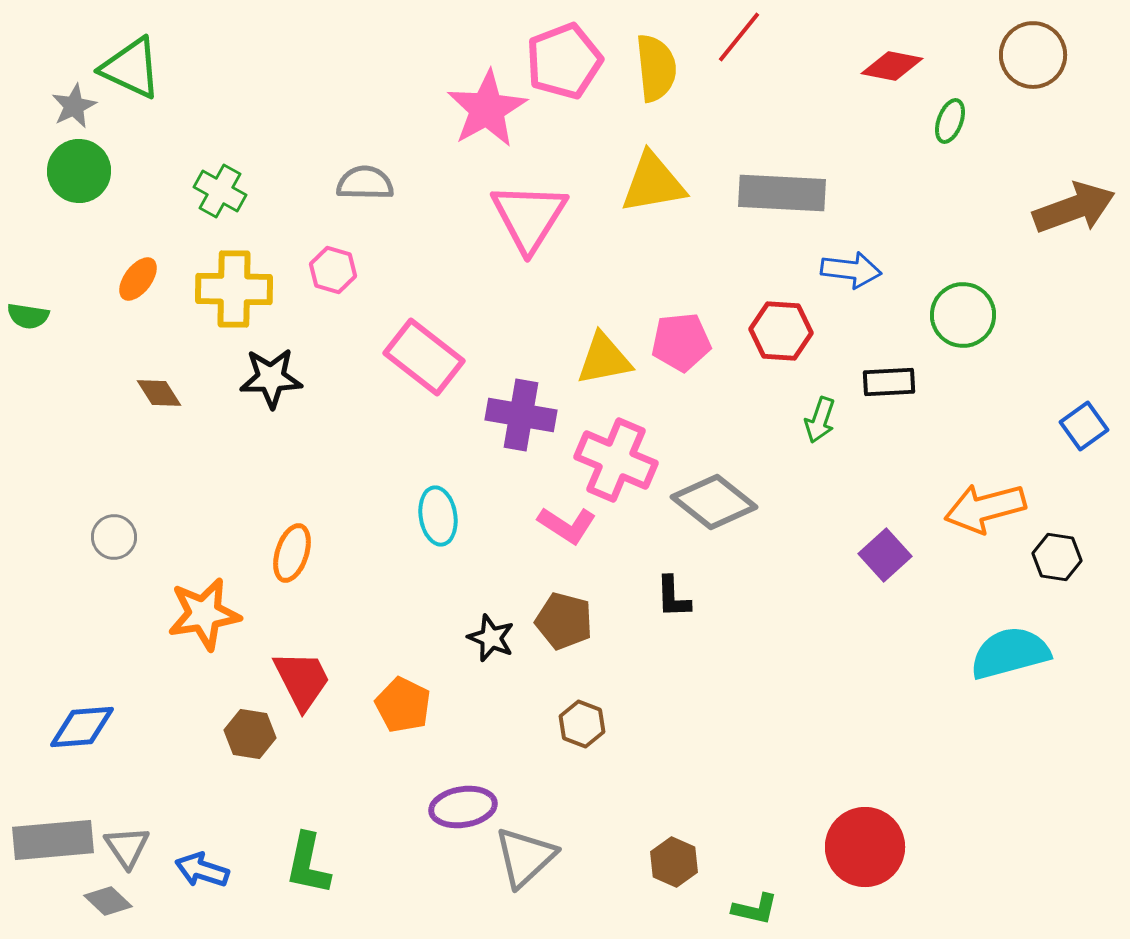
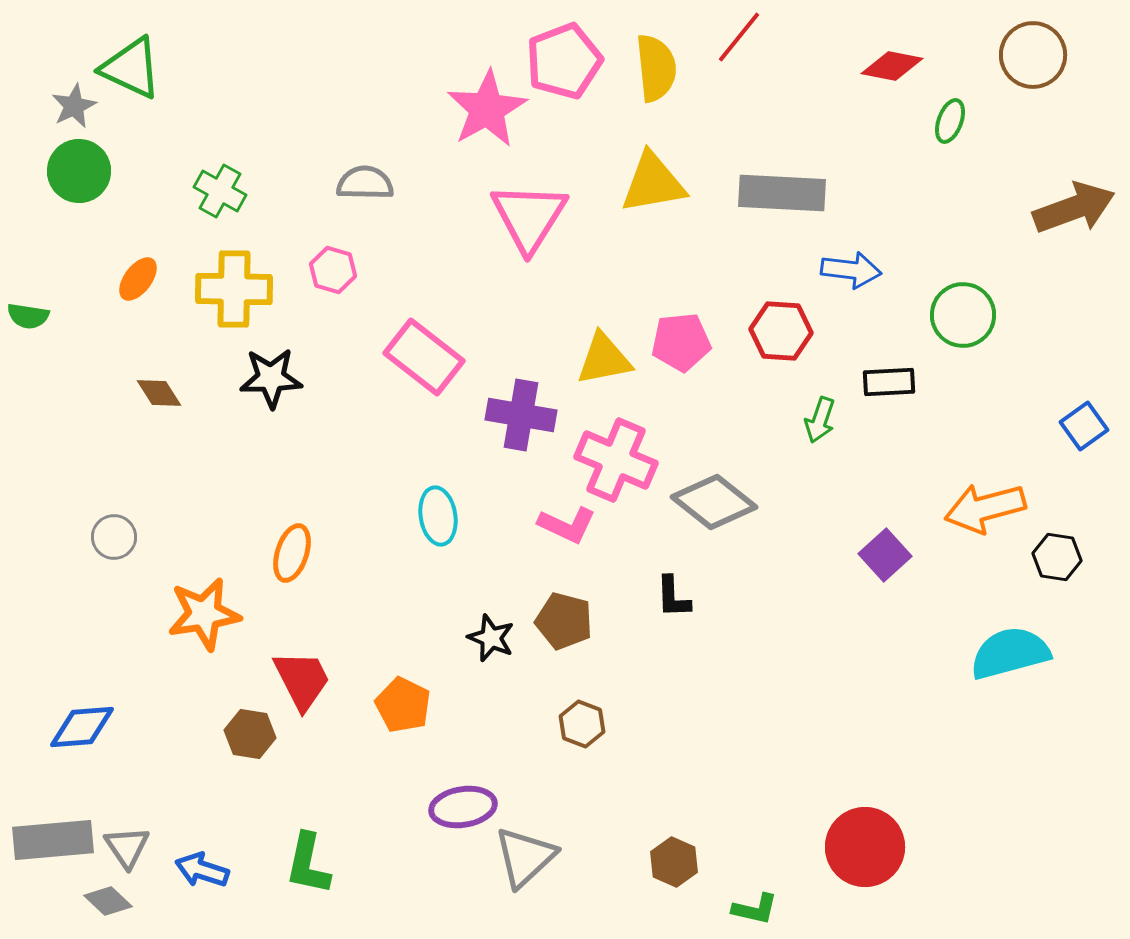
pink L-shape at (567, 525): rotated 8 degrees counterclockwise
